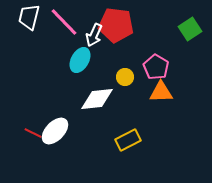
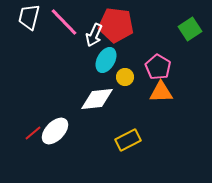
cyan ellipse: moved 26 px right
pink pentagon: moved 2 px right
red line: rotated 66 degrees counterclockwise
